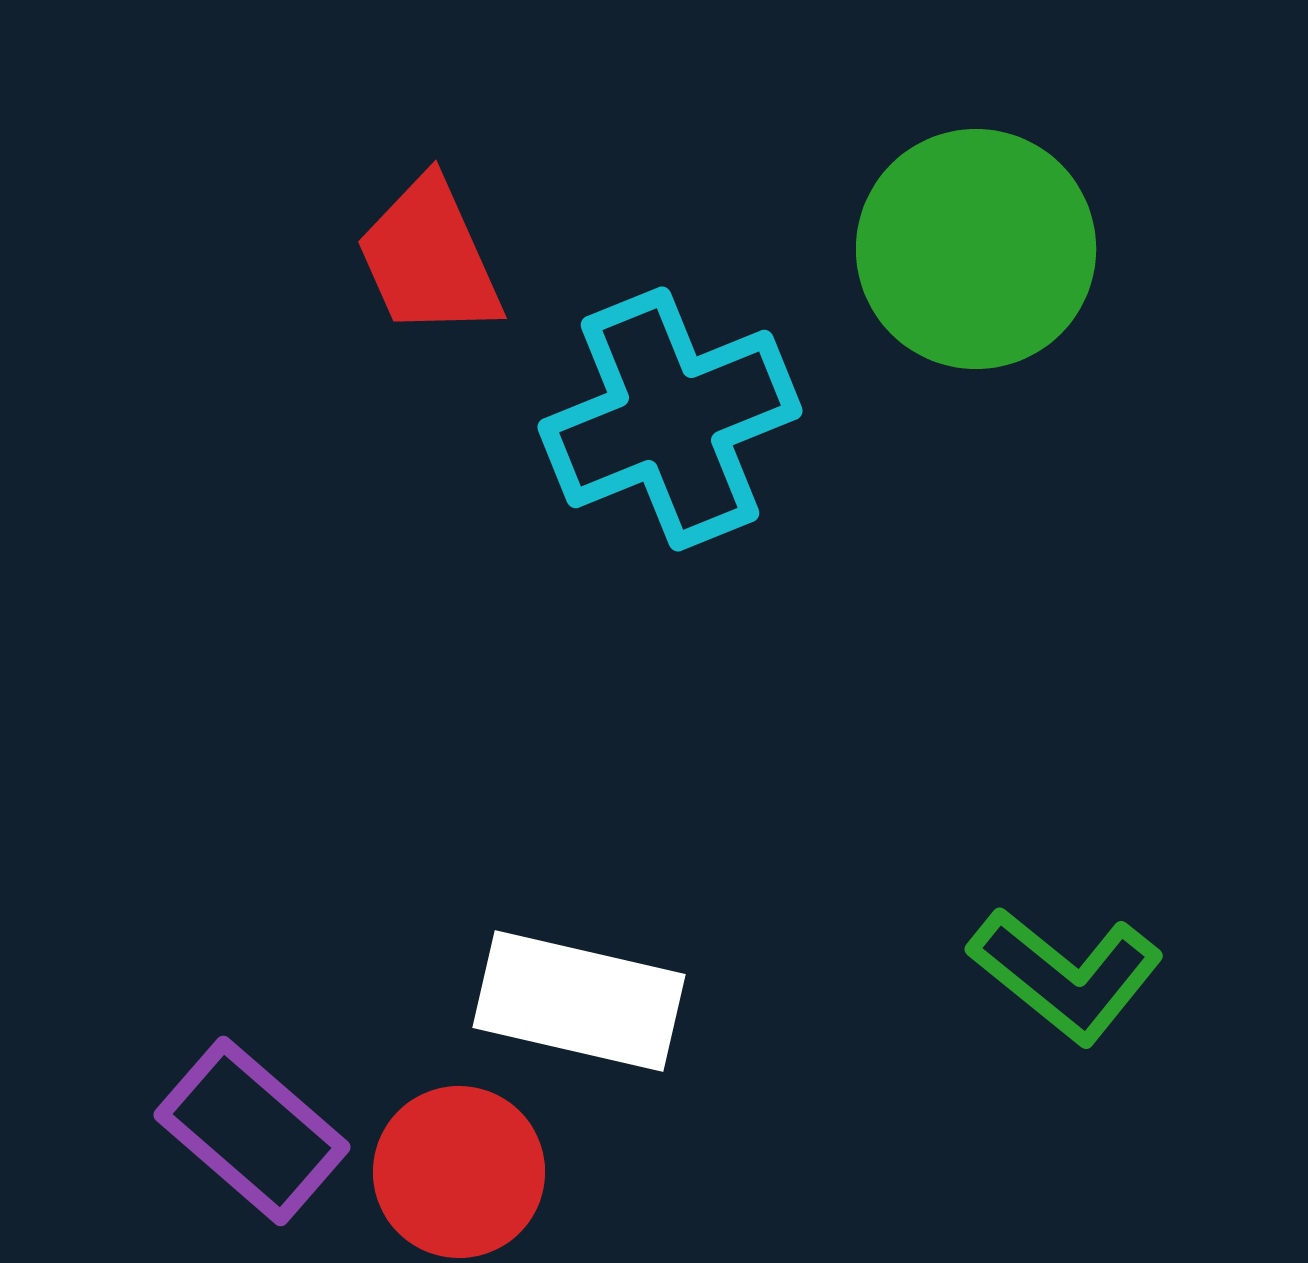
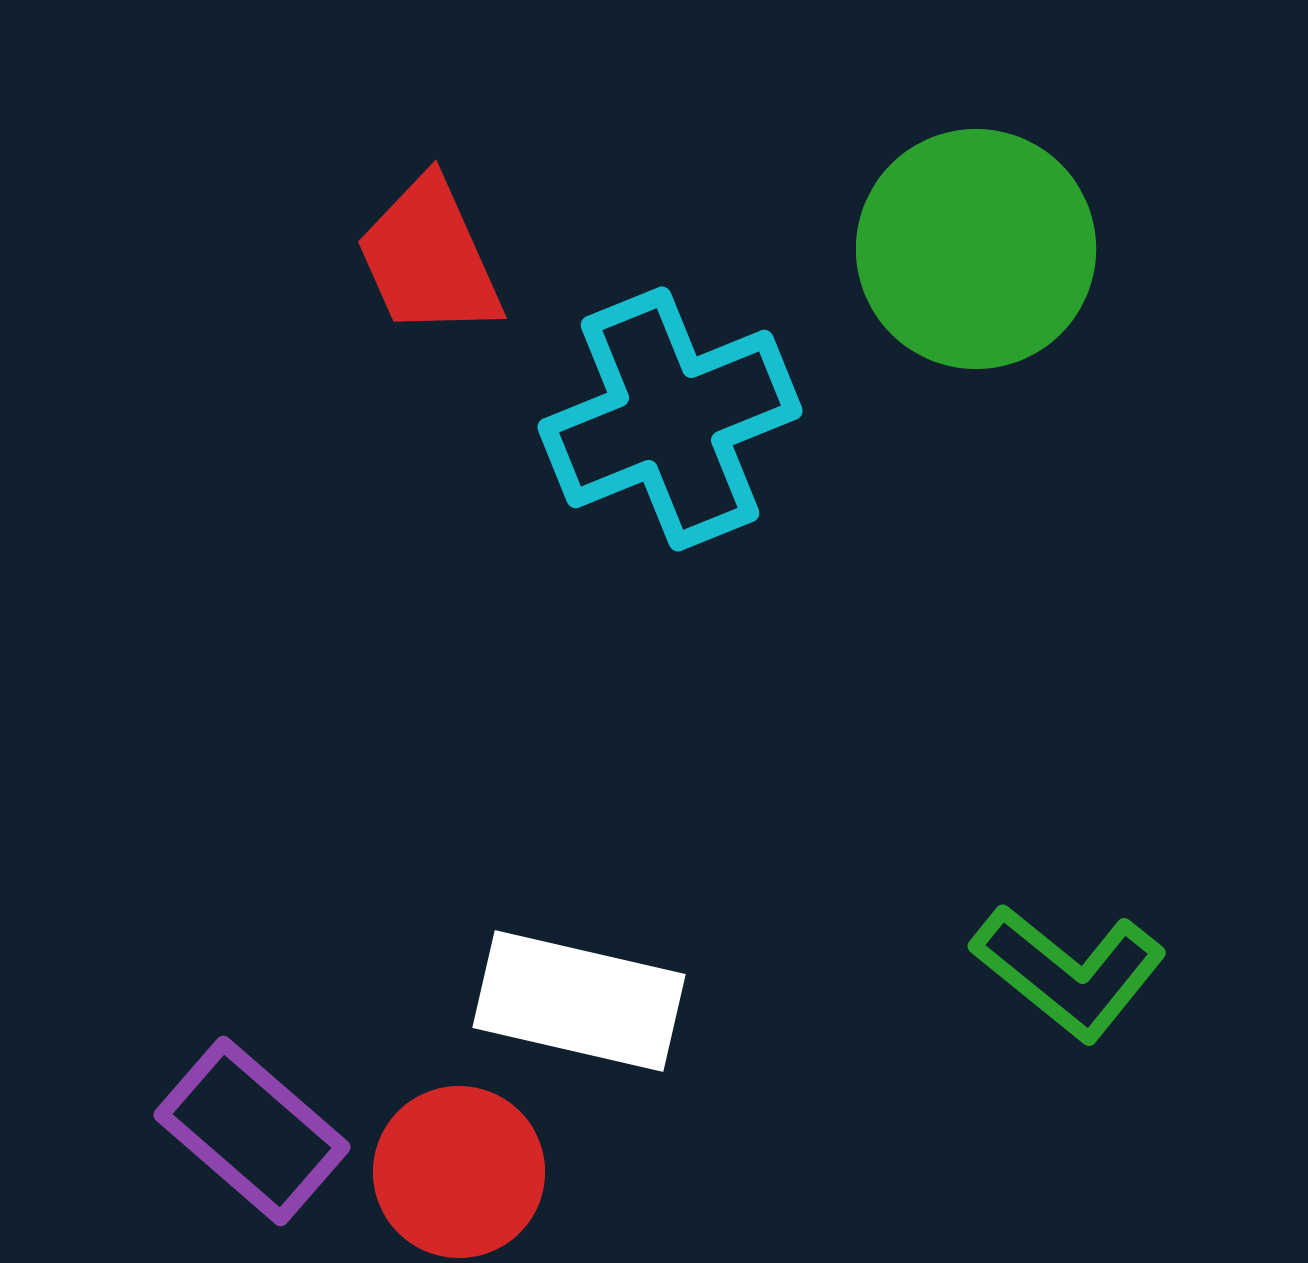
green L-shape: moved 3 px right, 3 px up
